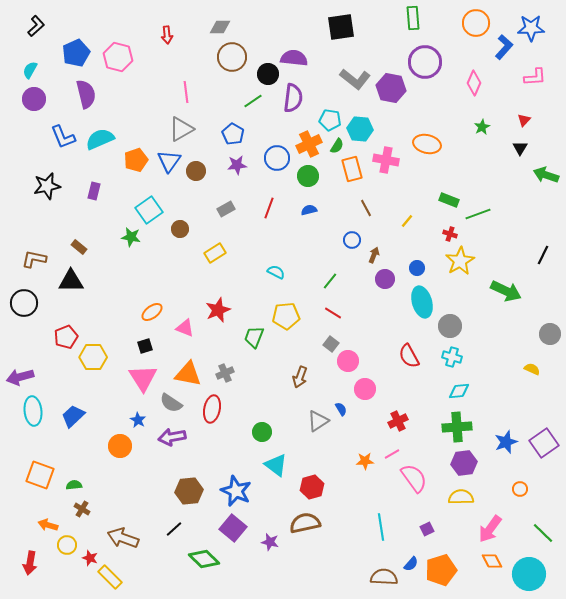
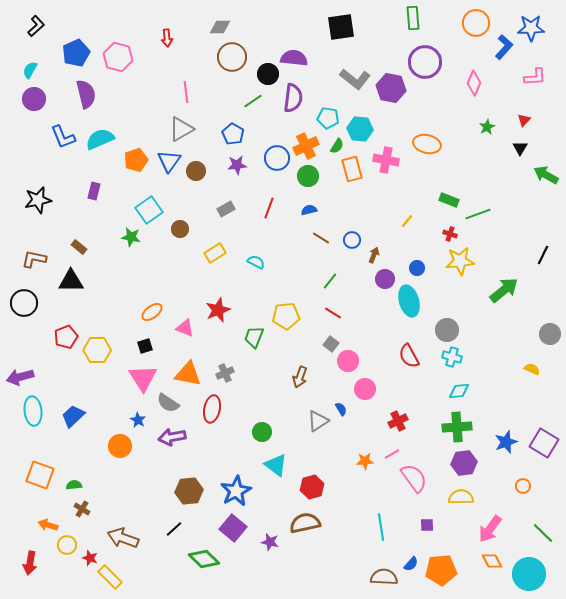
red arrow at (167, 35): moved 3 px down
cyan pentagon at (330, 120): moved 2 px left, 2 px up
green star at (482, 127): moved 5 px right
orange cross at (309, 144): moved 3 px left, 2 px down
green arrow at (546, 175): rotated 10 degrees clockwise
black star at (47, 186): moved 9 px left, 14 px down
brown line at (366, 208): moved 45 px left, 30 px down; rotated 30 degrees counterclockwise
yellow star at (460, 261): rotated 24 degrees clockwise
cyan semicircle at (276, 272): moved 20 px left, 10 px up
green arrow at (506, 291): moved 2 px left, 1 px up; rotated 64 degrees counterclockwise
cyan ellipse at (422, 302): moved 13 px left, 1 px up
gray circle at (450, 326): moved 3 px left, 4 px down
yellow hexagon at (93, 357): moved 4 px right, 7 px up
gray semicircle at (171, 403): moved 3 px left
purple square at (544, 443): rotated 24 degrees counterclockwise
orange circle at (520, 489): moved 3 px right, 3 px up
blue star at (236, 491): rotated 20 degrees clockwise
purple square at (427, 529): moved 4 px up; rotated 24 degrees clockwise
orange pentagon at (441, 570): rotated 12 degrees clockwise
